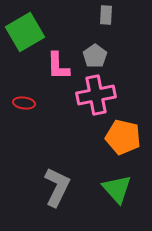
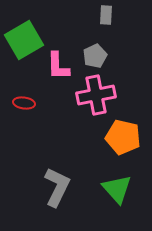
green square: moved 1 px left, 8 px down
gray pentagon: rotated 10 degrees clockwise
